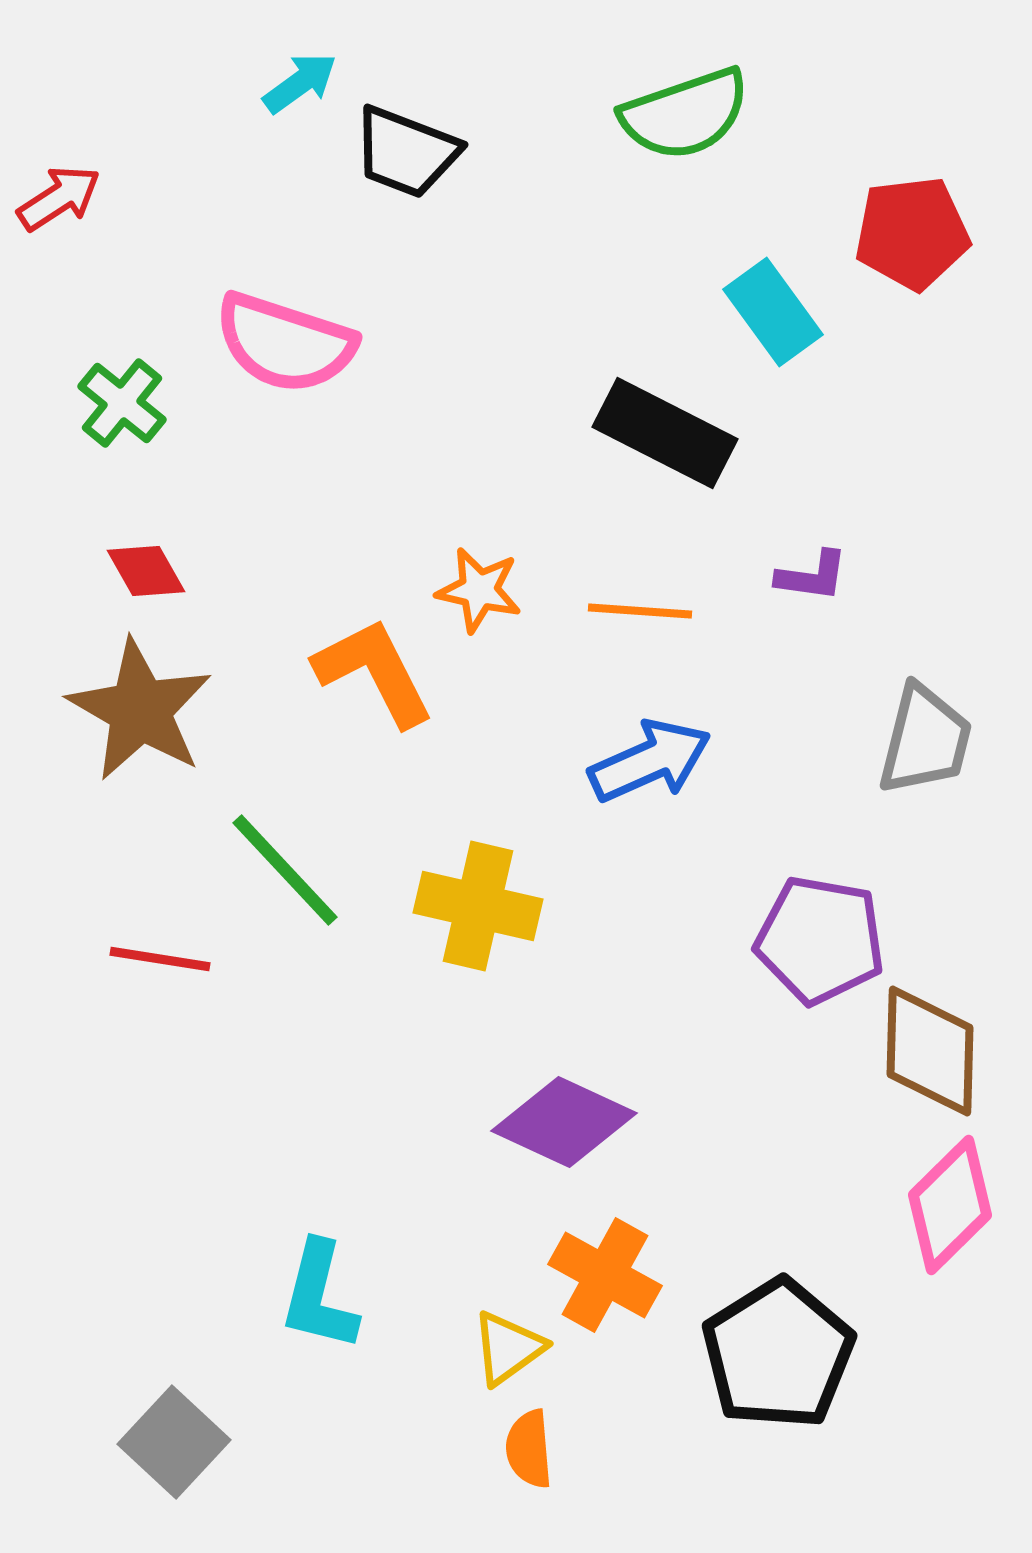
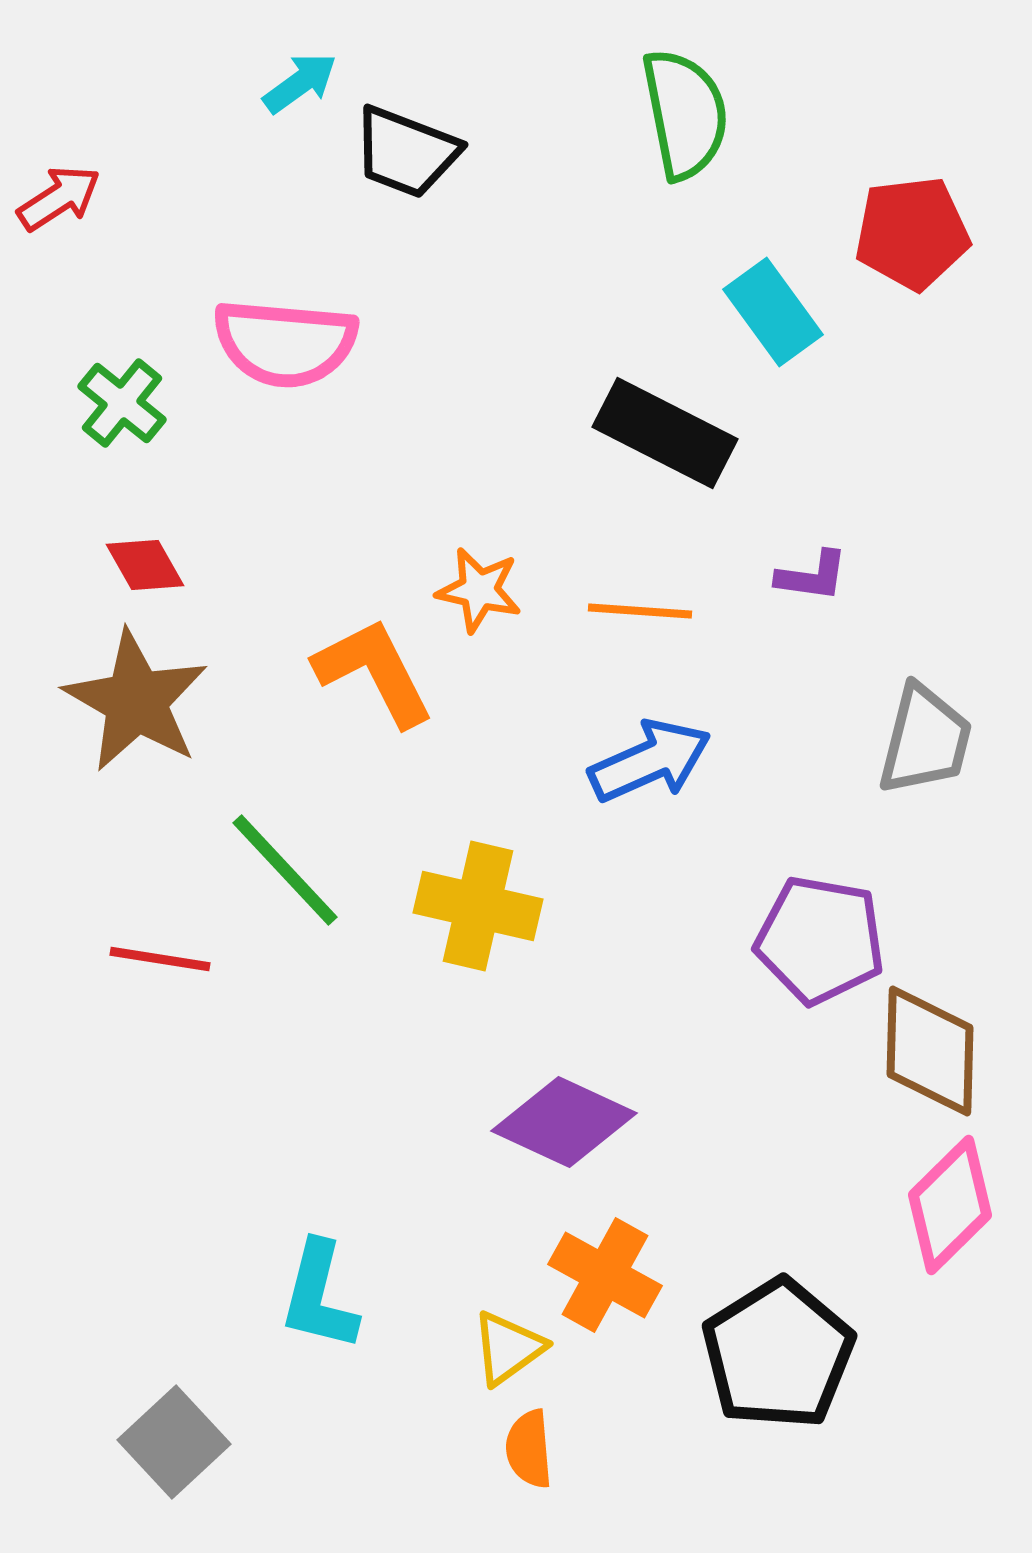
green semicircle: rotated 82 degrees counterclockwise
pink semicircle: rotated 13 degrees counterclockwise
red diamond: moved 1 px left, 6 px up
brown star: moved 4 px left, 9 px up
gray square: rotated 4 degrees clockwise
